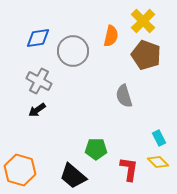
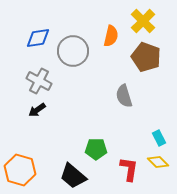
brown pentagon: moved 2 px down
